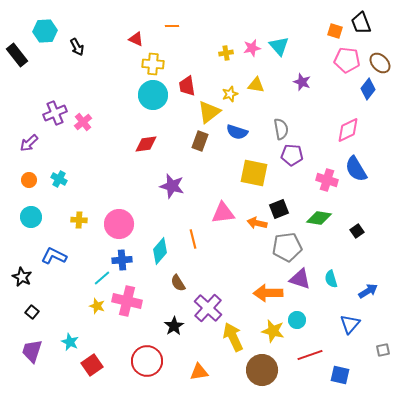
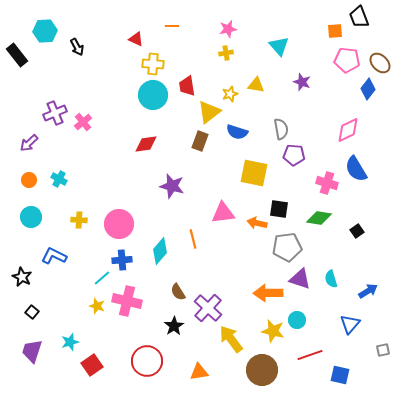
black trapezoid at (361, 23): moved 2 px left, 6 px up
orange square at (335, 31): rotated 21 degrees counterclockwise
pink star at (252, 48): moved 24 px left, 19 px up
purple pentagon at (292, 155): moved 2 px right
pink cross at (327, 180): moved 3 px down
black square at (279, 209): rotated 30 degrees clockwise
brown semicircle at (178, 283): moved 9 px down
yellow arrow at (233, 337): moved 2 px left, 2 px down; rotated 12 degrees counterclockwise
cyan star at (70, 342): rotated 30 degrees clockwise
